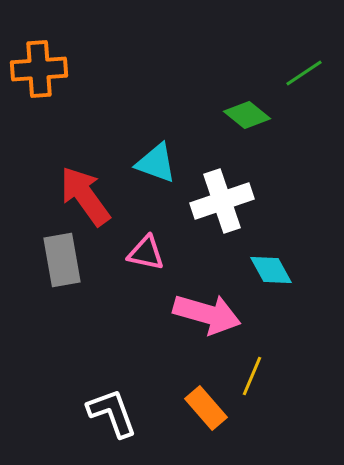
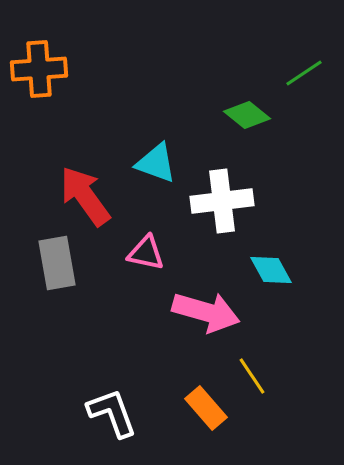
white cross: rotated 12 degrees clockwise
gray rectangle: moved 5 px left, 3 px down
pink arrow: moved 1 px left, 2 px up
yellow line: rotated 57 degrees counterclockwise
